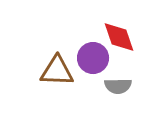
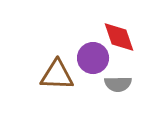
brown triangle: moved 4 px down
gray semicircle: moved 2 px up
